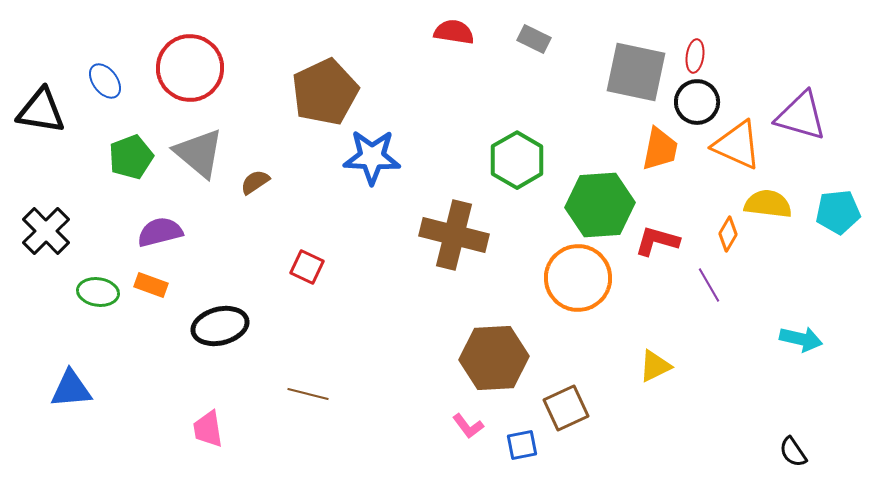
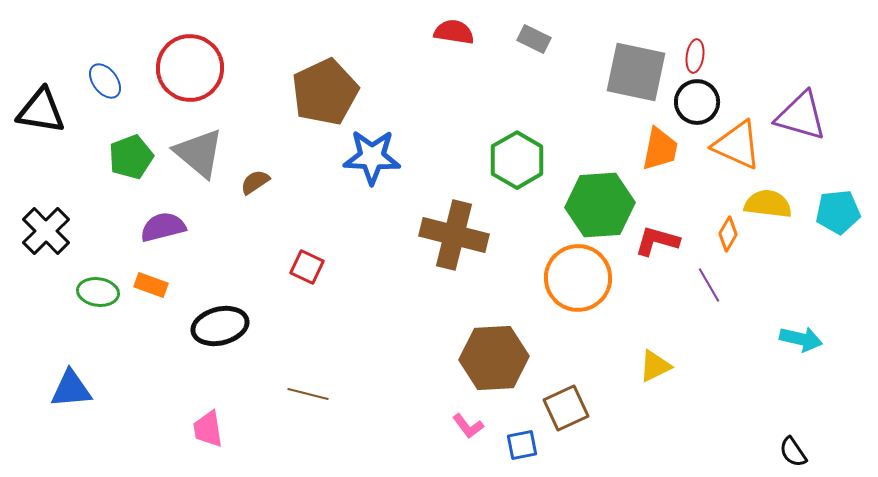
purple semicircle at (160, 232): moved 3 px right, 5 px up
